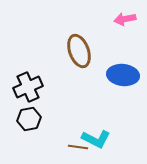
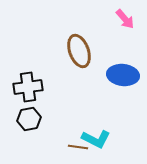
pink arrow: rotated 120 degrees counterclockwise
black cross: rotated 16 degrees clockwise
